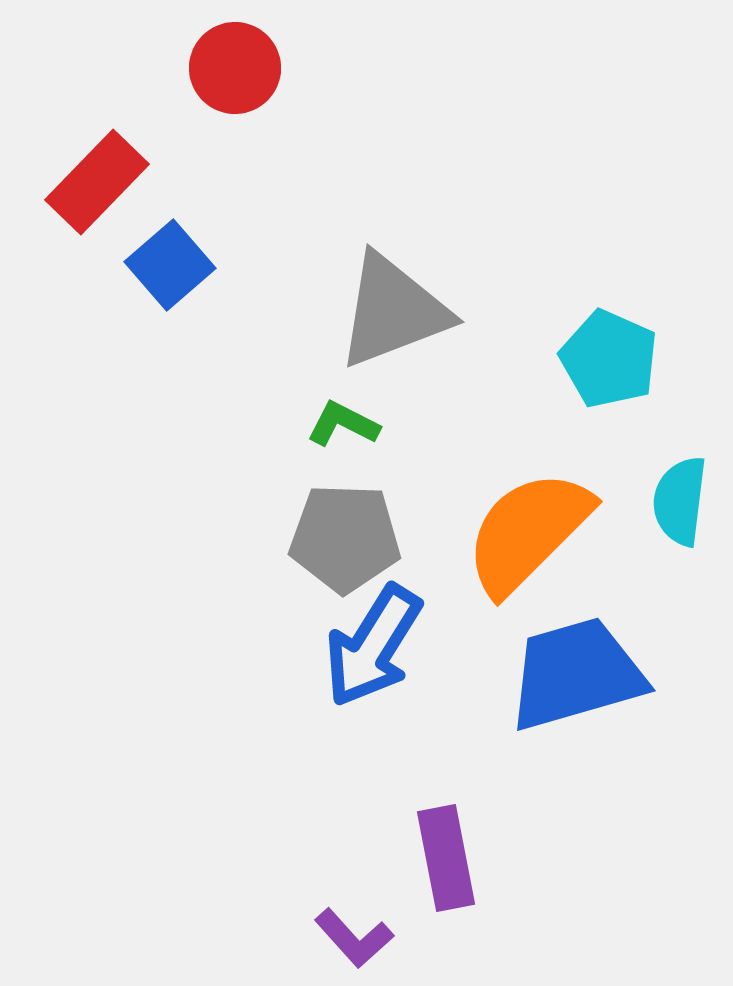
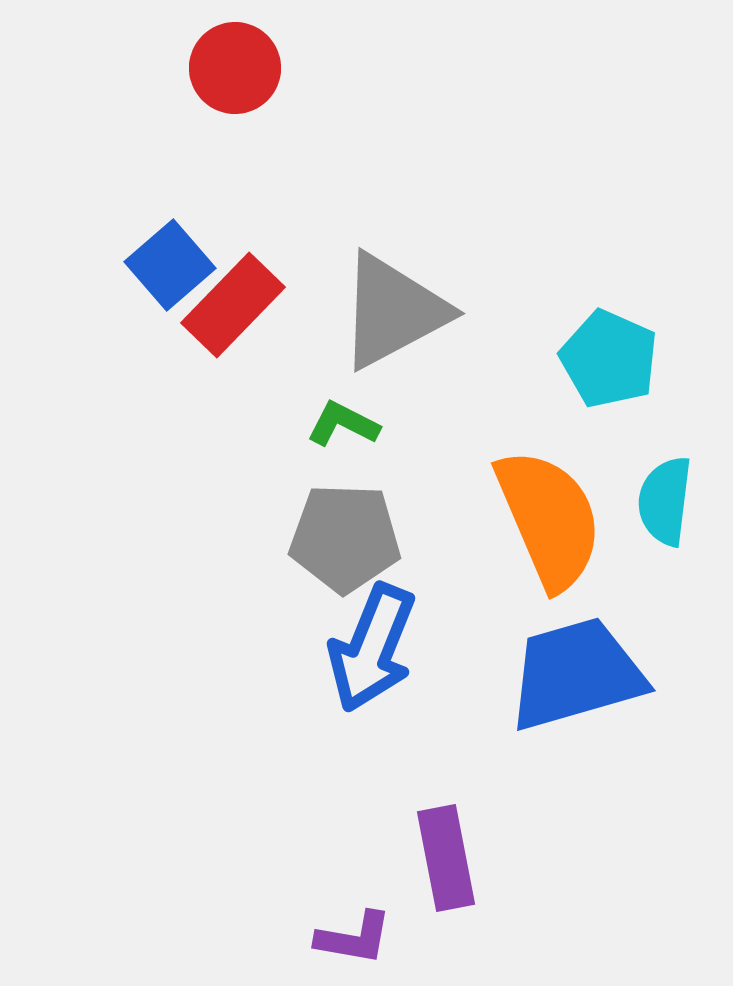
red rectangle: moved 136 px right, 123 px down
gray triangle: rotated 7 degrees counterclockwise
cyan semicircle: moved 15 px left
orange semicircle: moved 21 px right, 13 px up; rotated 112 degrees clockwise
blue arrow: moved 1 px left, 2 px down; rotated 10 degrees counterclockwise
purple L-shape: rotated 38 degrees counterclockwise
